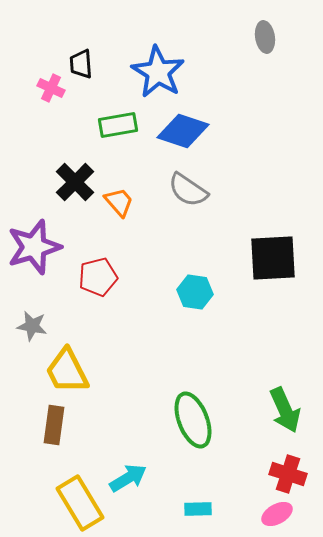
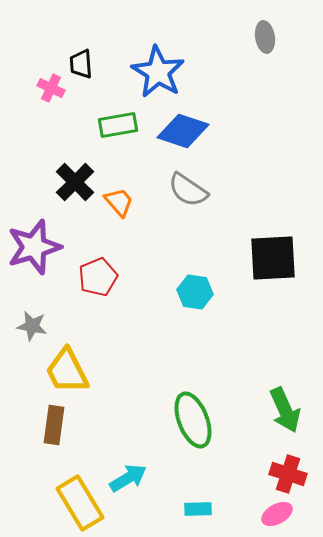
red pentagon: rotated 9 degrees counterclockwise
